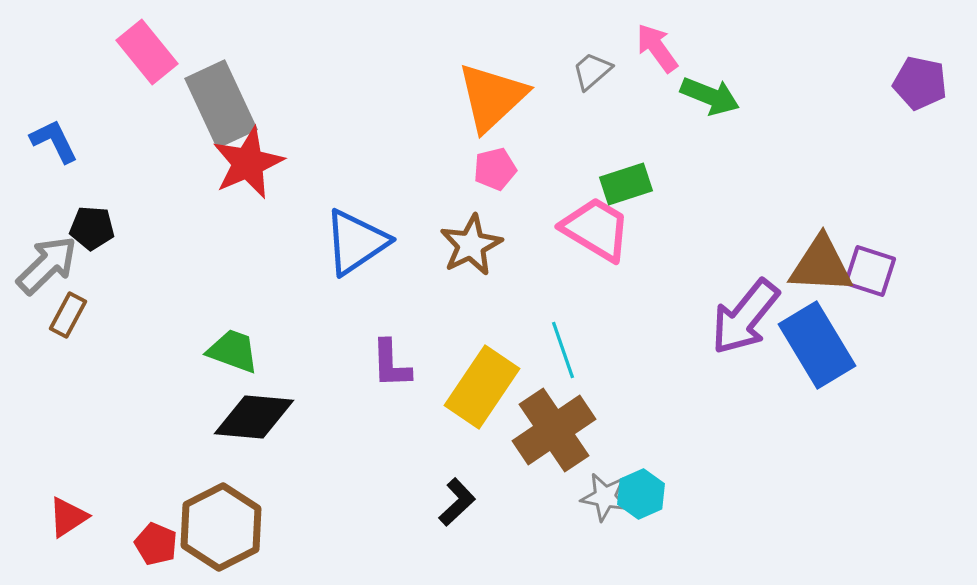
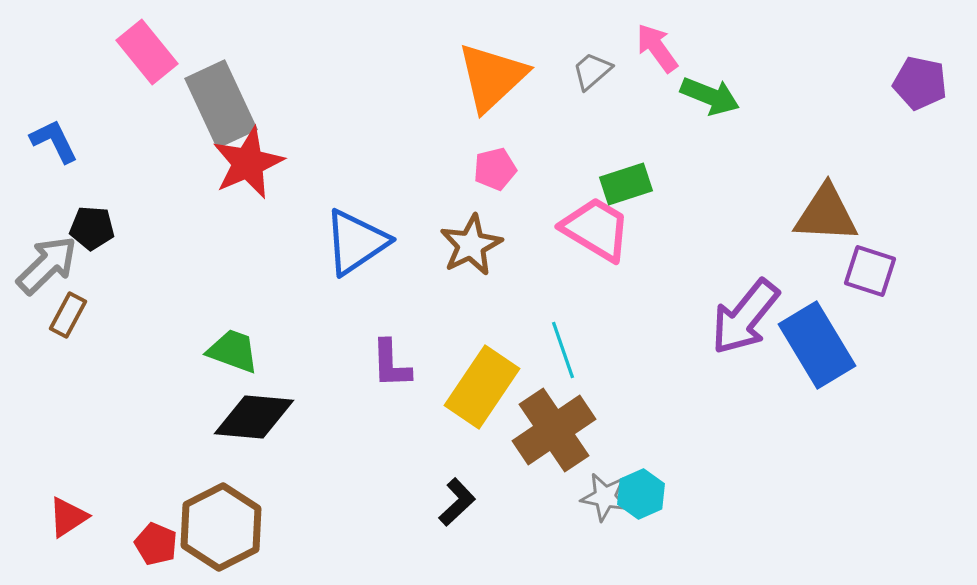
orange triangle: moved 20 px up
brown triangle: moved 5 px right, 51 px up
